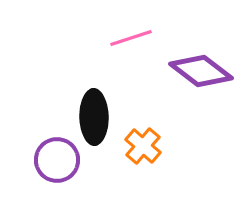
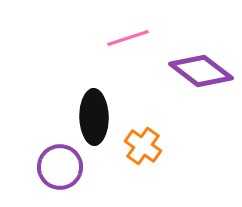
pink line: moved 3 px left
orange cross: rotated 6 degrees counterclockwise
purple circle: moved 3 px right, 7 px down
